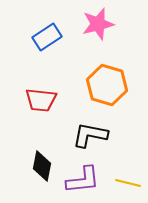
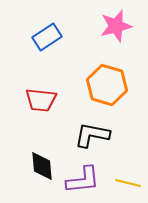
pink star: moved 18 px right, 2 px down
black L-shape: moved 2 px right
black diamond: rotated 16 degrees counterclockwise
